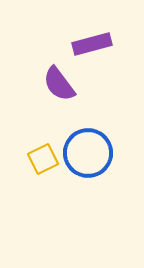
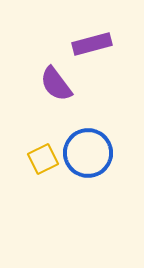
purple semicircle: moved 3 px left
